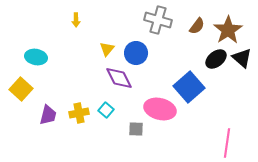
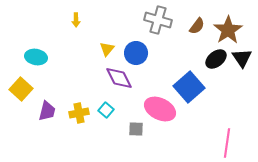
black triangle: rotated 15 degrees clockwise
pink ellipse: rotated 12 degrees clockwise
purple trapezoid: moved 1 px left, 4 px up
